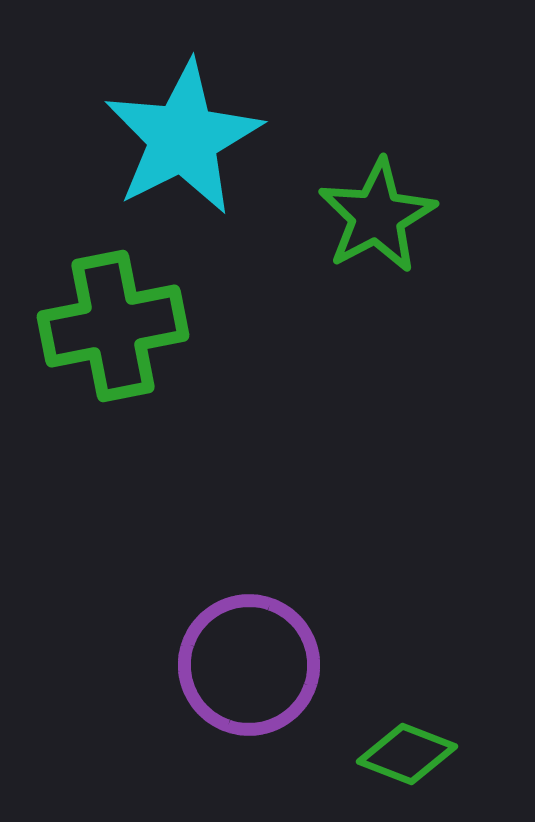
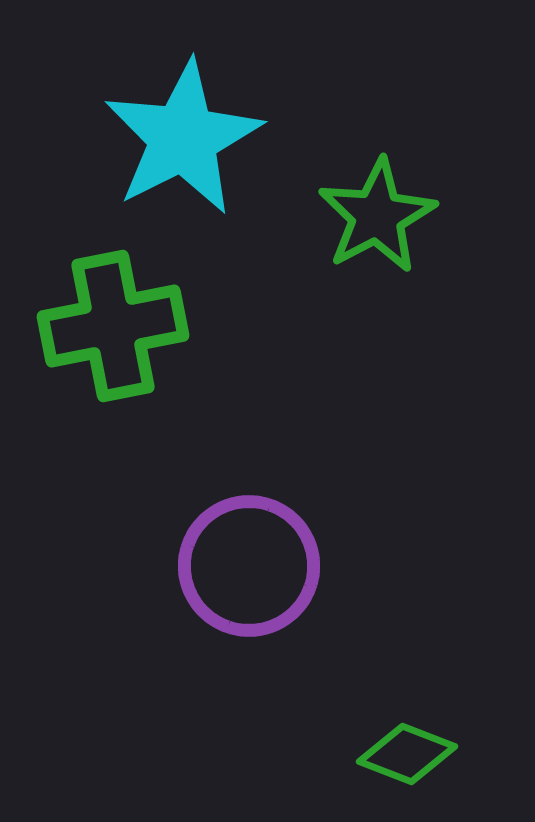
purple circle: moved 99 px up
